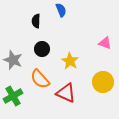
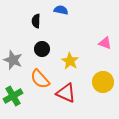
blue semicircle: rotated 56 degrees counterclockwise
